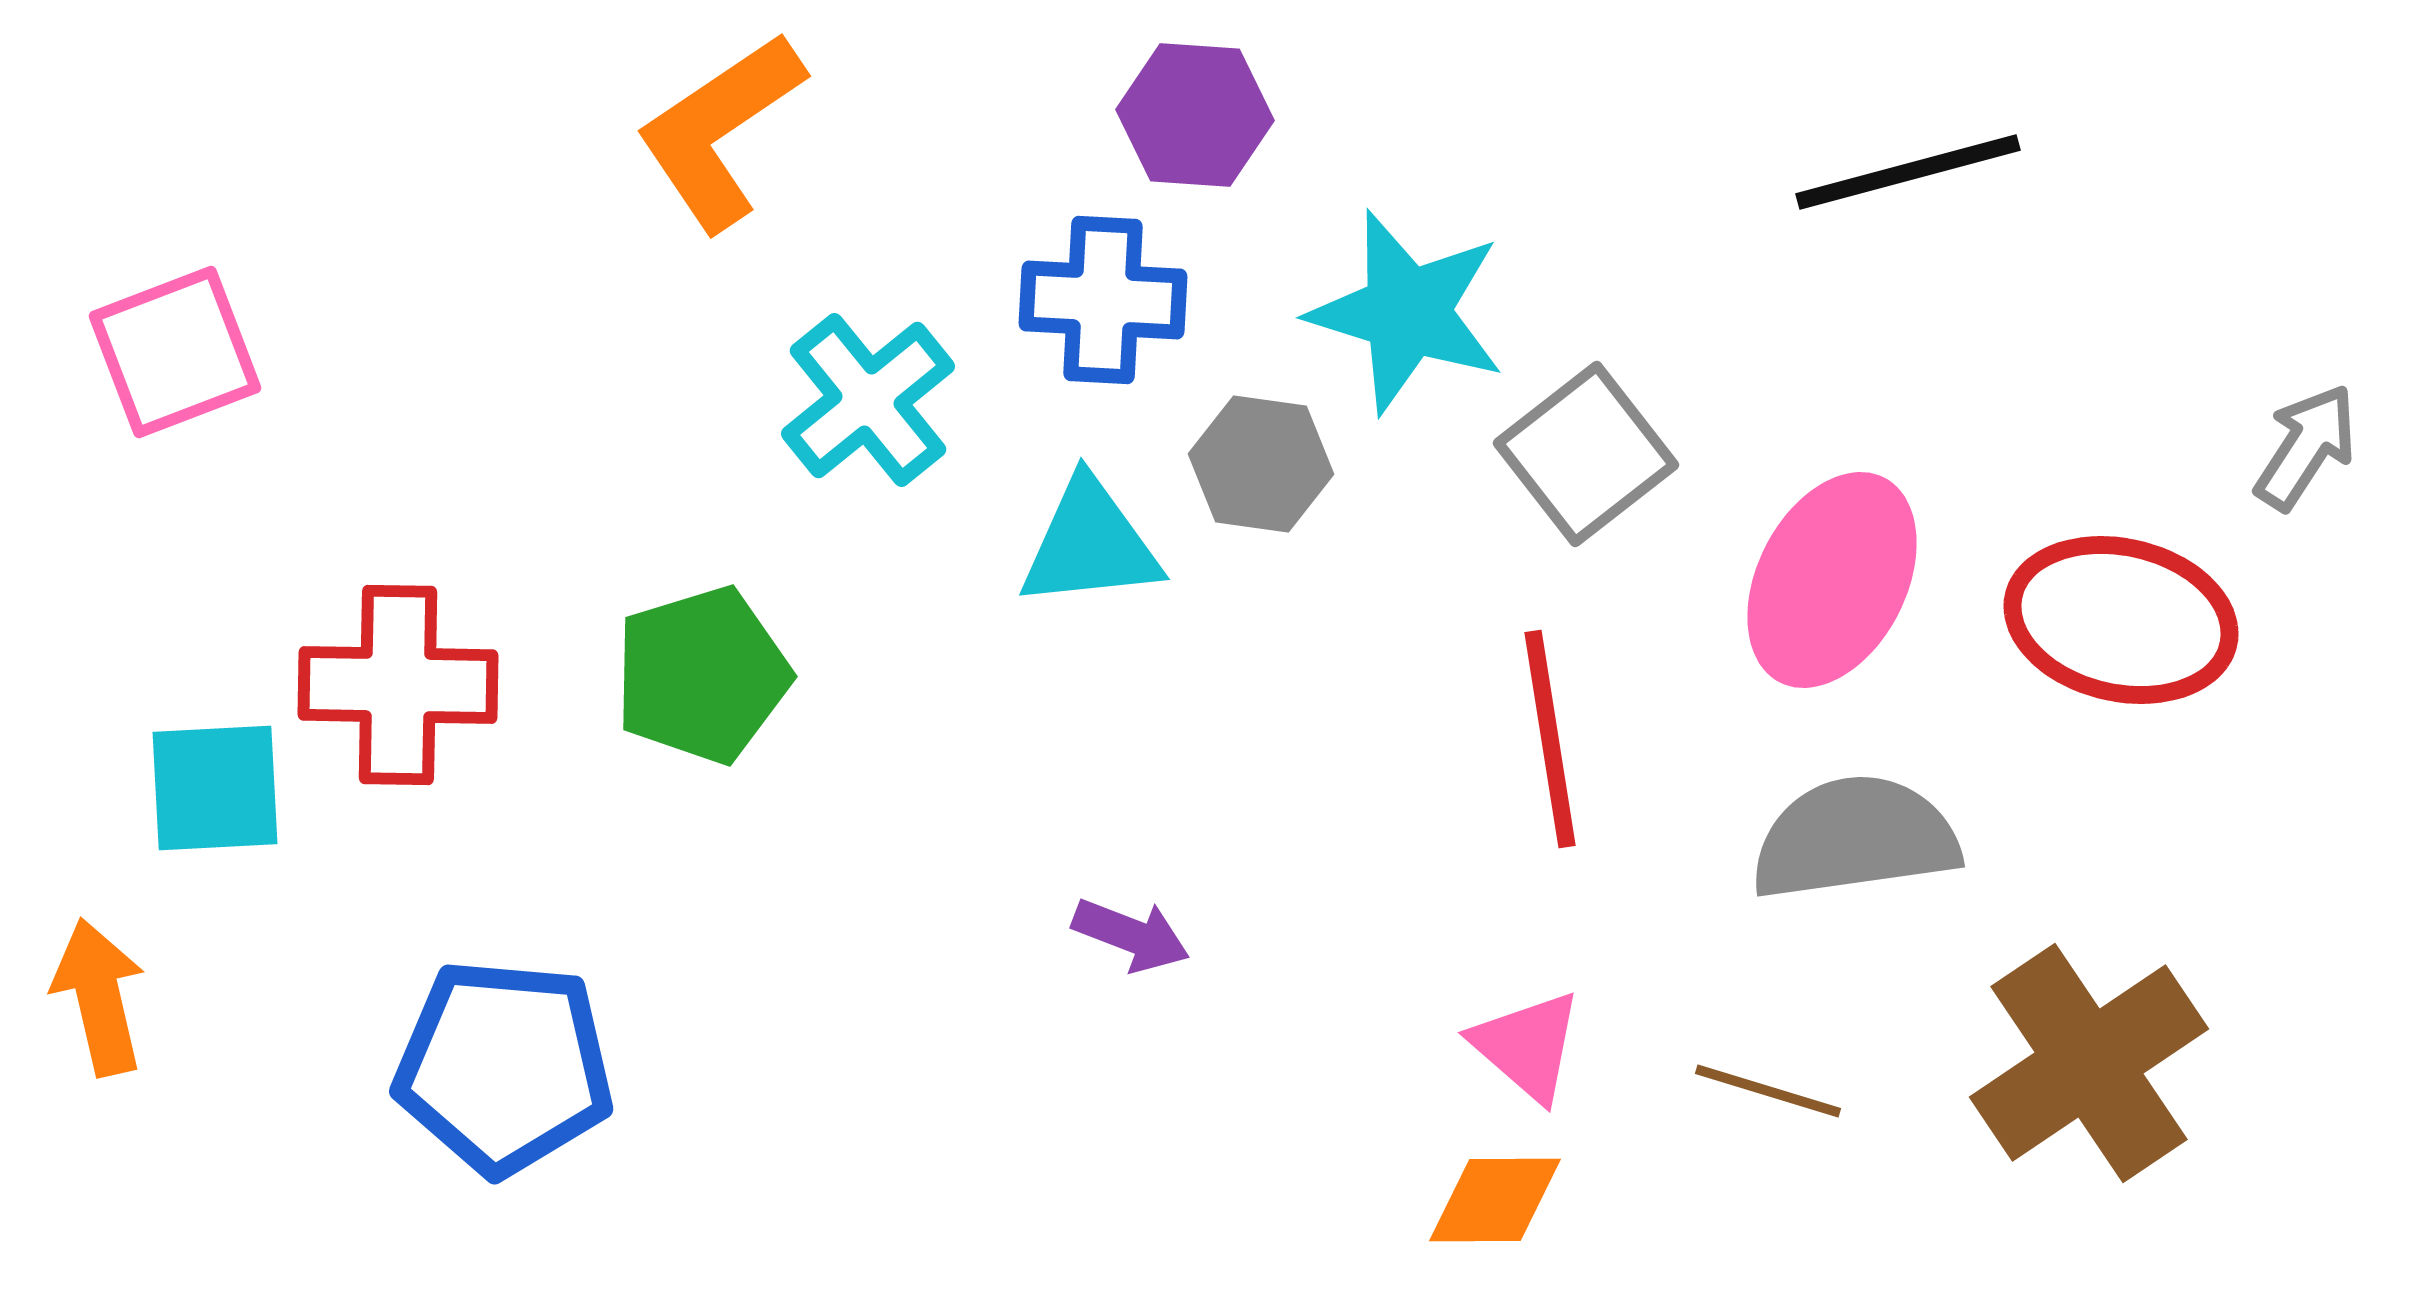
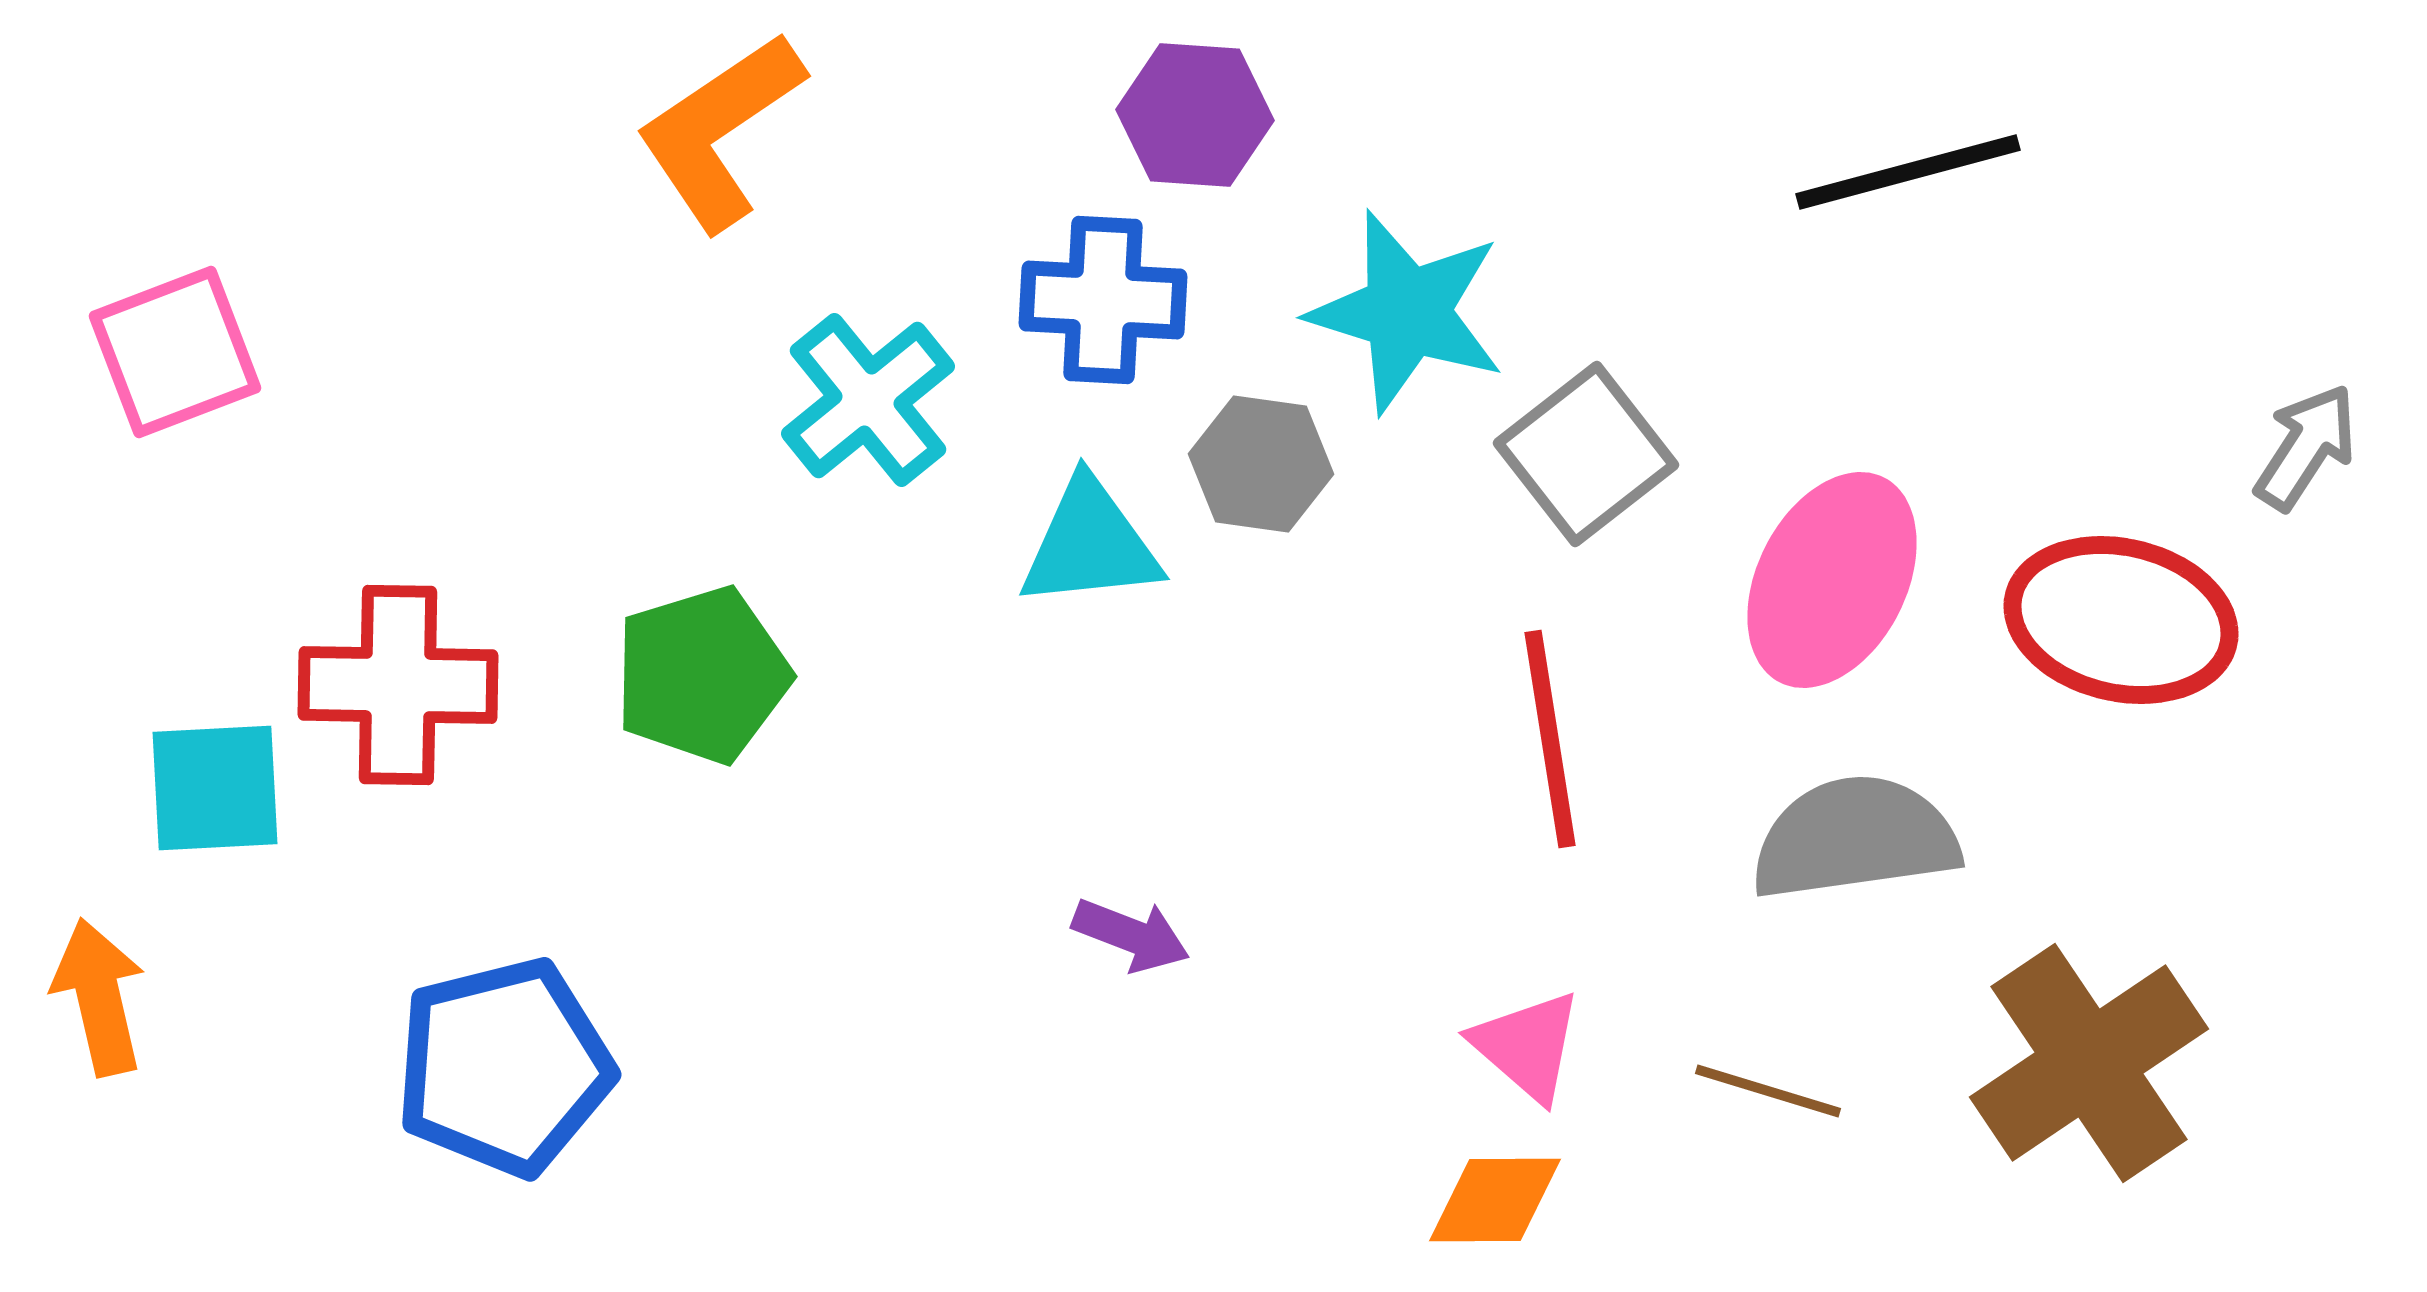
blue pentagon: rotated 19 degrees counterclockwise
